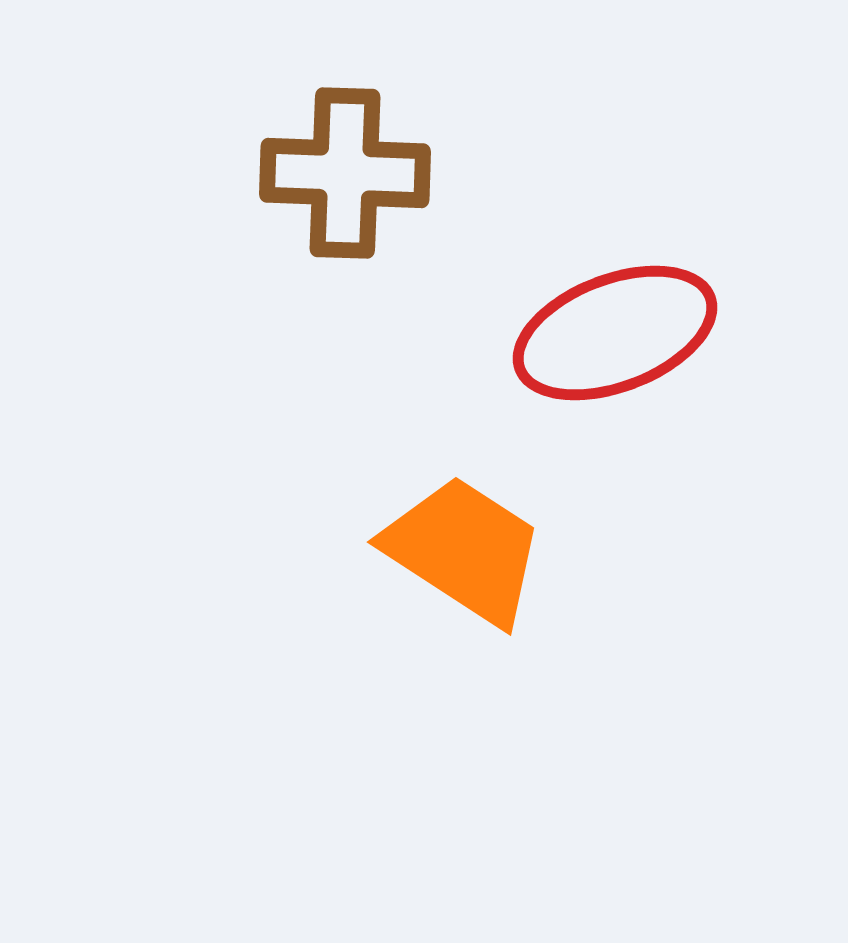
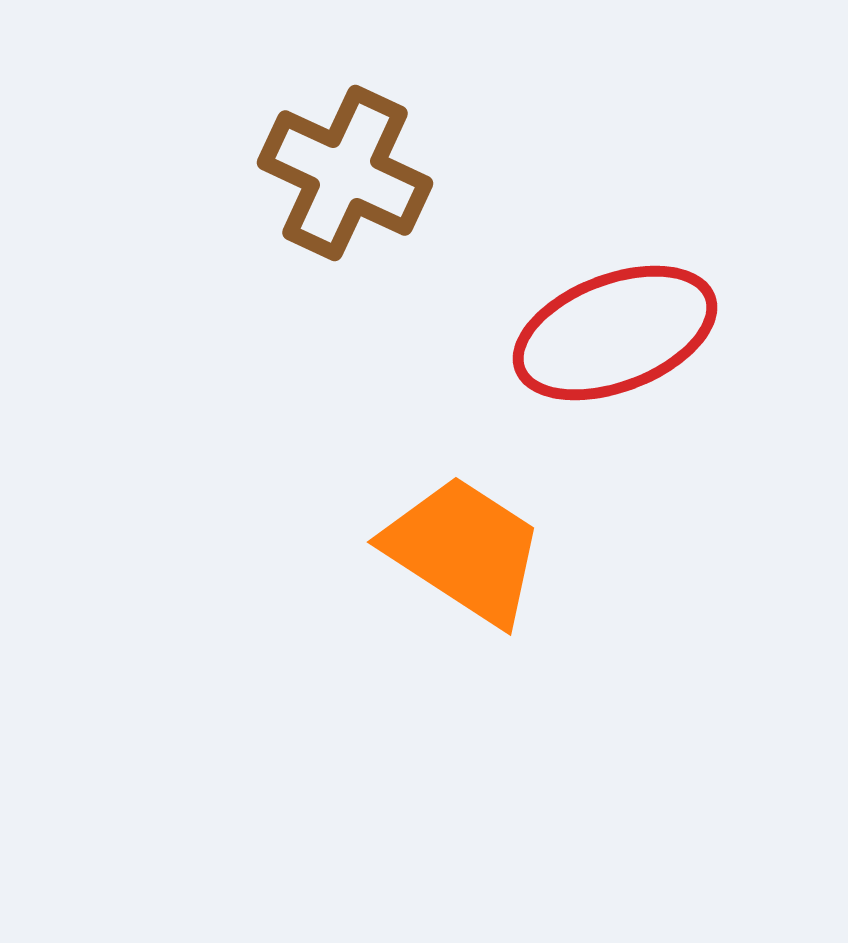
brown cross: rotated 23 degrees clockwise
